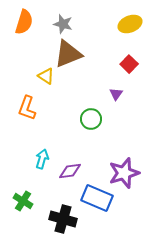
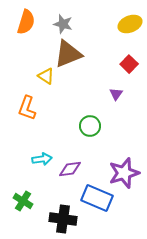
orange semicircle: moved 2 px right
green circle: moved 1 px left, 7 px down
cyan arrow: rotated 66 degrees clockwise
purple diamond: moved 2 px up
black cross: rotated 8 degrees counterclockwise
